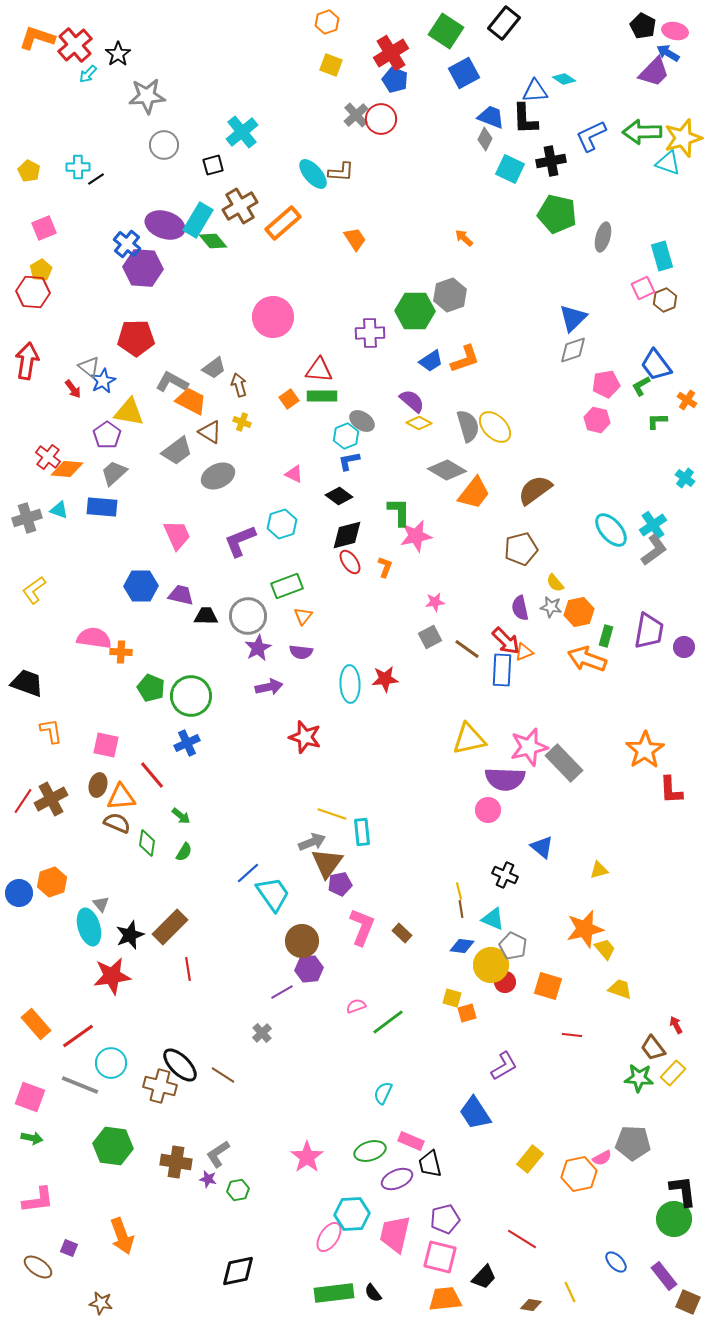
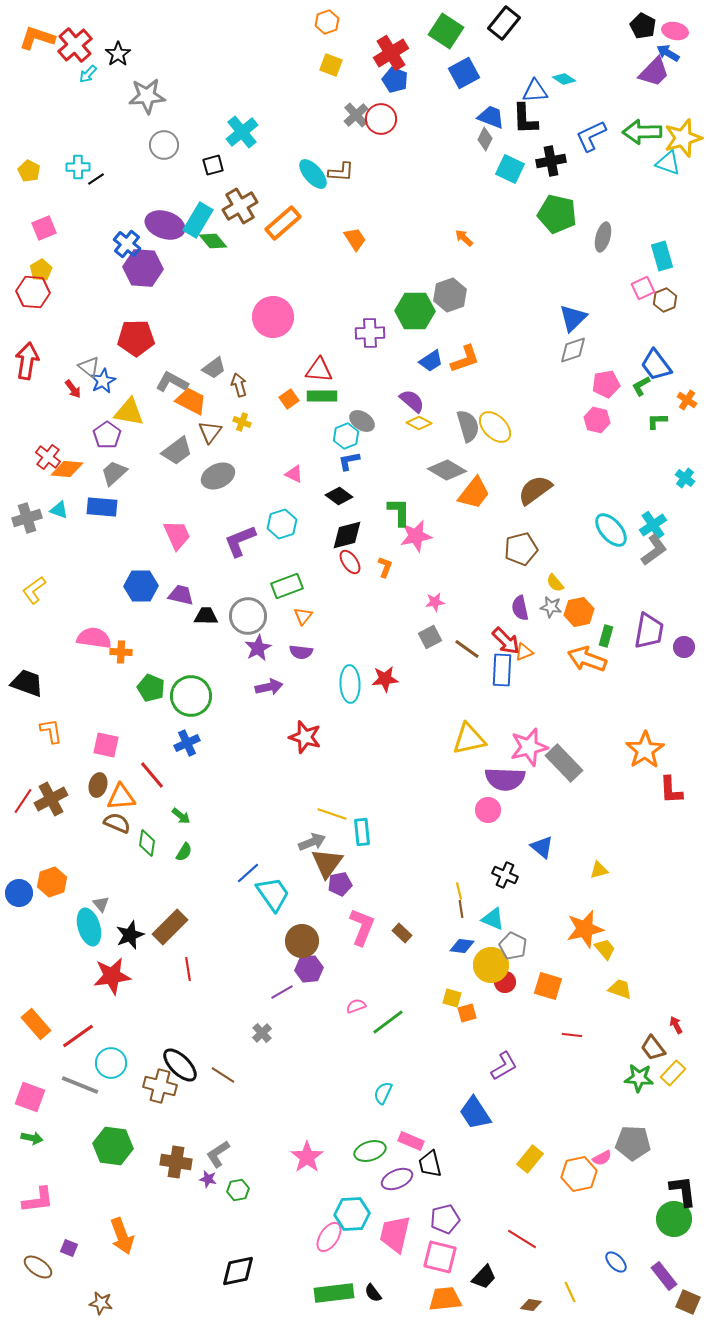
brown triangle at (210, 432): rotated 35 degrees clockwise
